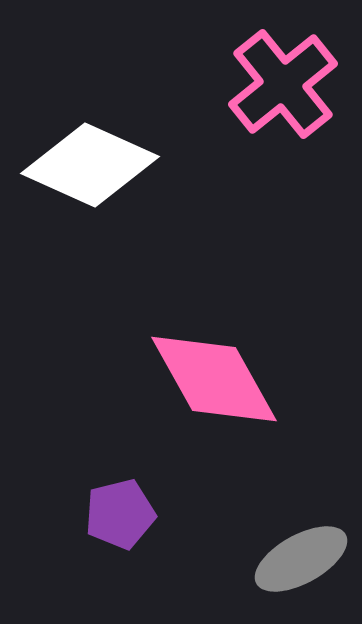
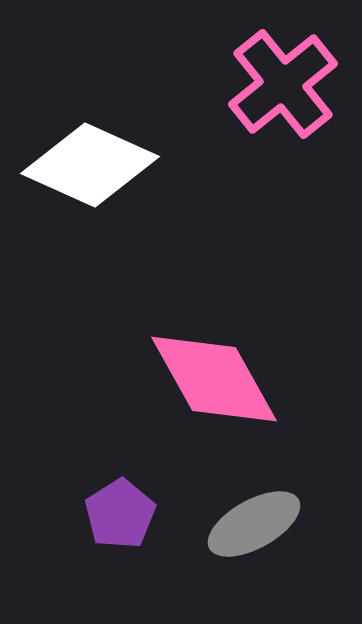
purple pentagon: rotated 18 degrees counterclockwise
gray ellipse: moved 47 px left, 35 px up
